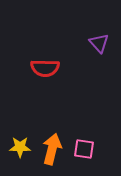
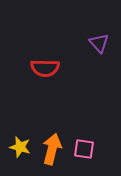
yellow star: rotated 15 degrees clockwise
